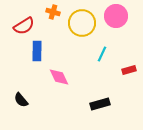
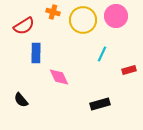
yellow circle: moved 1 px right, 3 px up
blue rectangle: moved 1 px left, 2 px down
